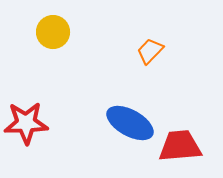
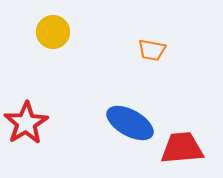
orange trapezoid: moved 2 px right, 1 px up; rotated 124 degrees counterclockwise
red star: rotated 30 degrees counterclockwise
red trapezoid: moved 2 px right, 2 px down
